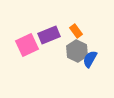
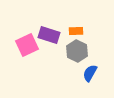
orange rectangle: rotated 56 degrees counterclockwise
purple rectangle: rotated 40 degrees clockwise
blue semicircle: moved 14 px down
